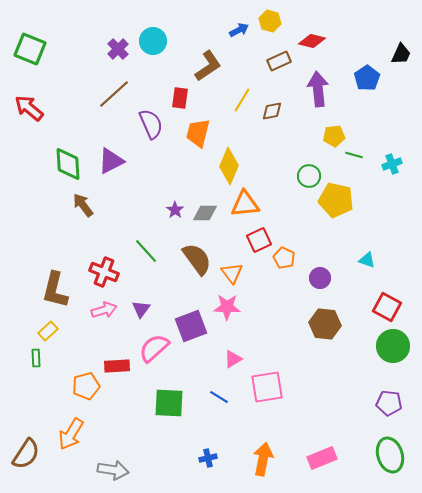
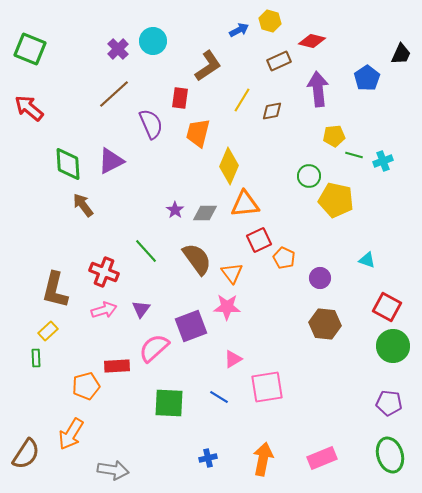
cyan cross at (392, 164): moved 9 px left, 3 px up
